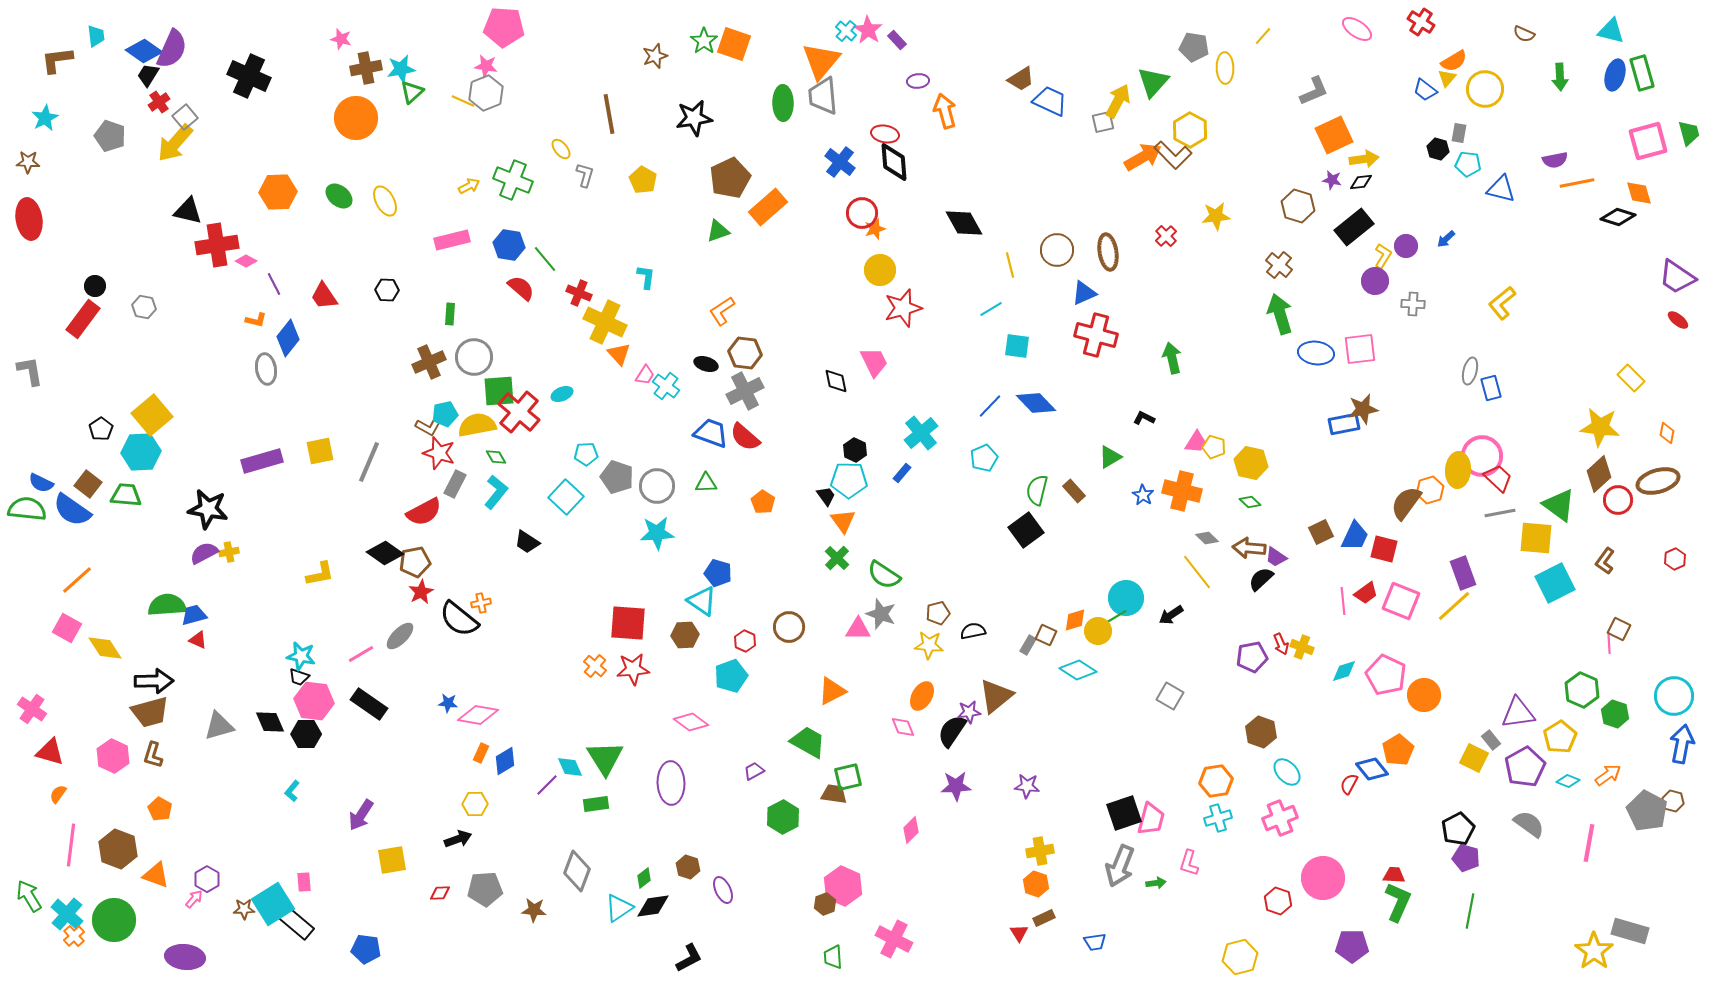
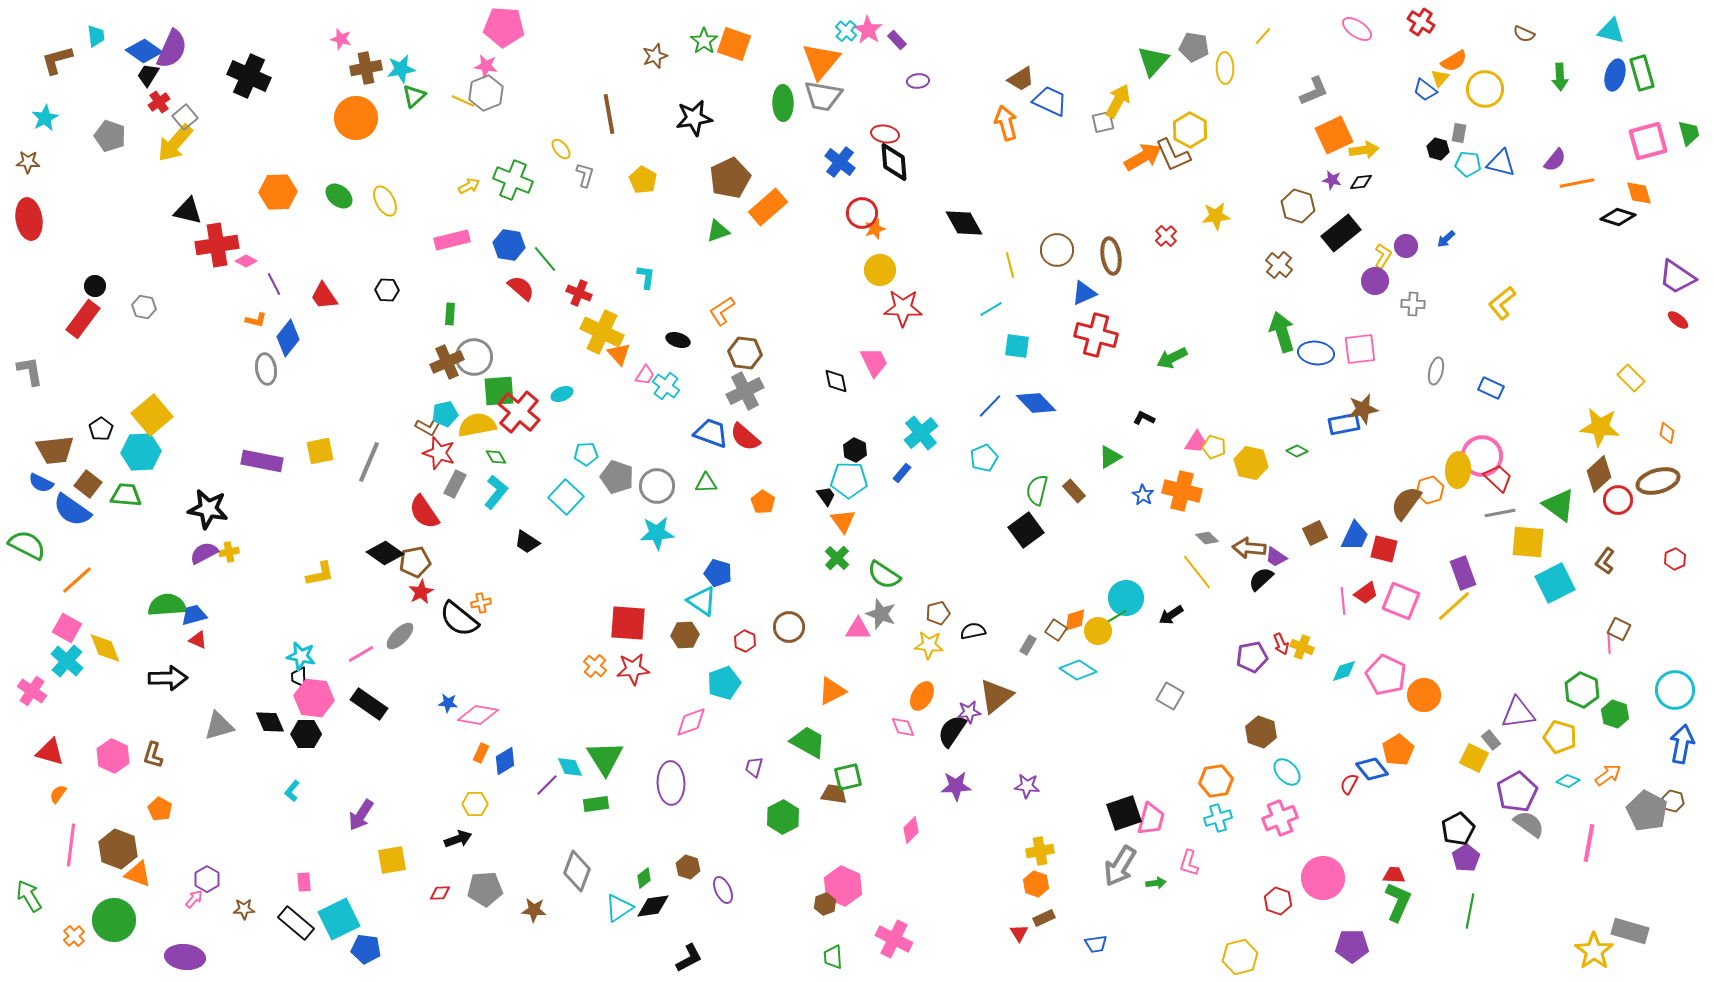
brown L-shape at (57, 60): rotated 8 degrees counterclockwise
yellow triangle at (1447, 78): moved 7 px left
green triangle at (1153, 82): moved 21 px up
green triangle at (412, 92): moved 2 px right, 4 px down
gray trapezoid at (823, 96): rotated 75 degrees counterclockwise
orange arrow at (945, 111): moved 61 px right, 12 px down
brown L-shape at (1173, 155): rotated 21 degrees clockwise
yellow arrow at (1364, 159): moved 9 px up
purple semicircle at (1555, 160): rotated 40 degrees counterclockwise
blue triangle at (1501, 189): moved 26 px up
black rectangle at (1354, 227): moved 13 px left, 6 px down
brown ellipse at (1108, 252): moved 3 px right, 4 px down
red star at (903, 308): rotated 18 degrees clockwise
green arrow at (1280, 314): moved 2 px right, 18 px down
yellow cross at (605, 322): moved 3 px left, 10 px down
green arrow at (1172, 358): rotated 104 degrees counterclockwise
brown cross at (429, 362): moved 18 px right
black ellipse at (706, 364): moved 28 px left, 24 px up
gray ellipse at (1470, 371): moved 34 px left
blue rectangle at (1491, 388): rotated 50 degrees counterclockwise
purple rectangle at (262, 461): rotated 27 degrees clockwise
green diamond at (1250, 502): moved 47 px right, 51 px up; rotated 15 degrees counterclockwise
green semicircle at (27, 509): moved 36 px down; rotated 21 degrees clockwise
red semicircle at (424, 512): rotated 84 degrees clockwise
brown square at (1321, 532): moved 6 px left, 1 px down
yellow square at (1536, 538): moved 8 px left, 4 px down
brown square at (1046, 635): moved 10 px right, 5 px up; rotated 10 degrees clockwise
yellow diamond at (105, 648): rotated 12 degrees clockwise
cyan pentagon at (731, 676): moved 7 px left, 7 px down
black trapezoid at (299, 677): rotated 70 degrees clockwise
black arrow at (154, 681): moved 14 px right, 3 px up
cyan circle at (1674, 696): moved 1 px right, 6 px up
pink hexagon at (314, 701): moved 3 px up
pink cross at (32, 709): moved 18 px up
brown trapezoid at (150, 712): moved 95 px left, 262 px up; rotated 9 degrees clockwise
pink diamond at (691, 722): rotated 56 degrees counterclockwise
yellow pentagon at (1560, 737): rotated 24 degrees counterclockwise
purple pentagon at (1525, 767): moved 8 px left, 25 px down
purple trapezoid at (754, 771): moved 4 px up; rotated 45 degrees counterclockwise
purple pentagon at (1466, 858): rotated 24 degrees clockwise
gray arrow at (1120, 866): rotated 9 degrees clockwise
orange triangle at (156, 875): moved 18 px left, 1 px up
cyan square at (273, 904): moved 66 px right, 15 px down; rotated 6 degrees clockwise
cyan cross at (67, 914): moved 253 px up
blue trapezoid at (1095, 942): moved 1 px right, 2 px down
